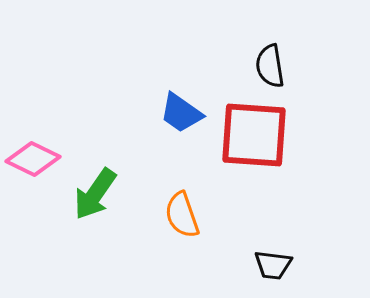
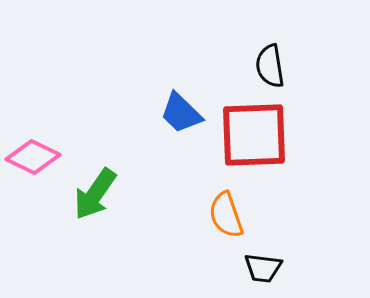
blue trapezoid: rotated 9 degrees clockwise
red square: rotated 6 degrees counterclockwise
pink diamond: moved 2 px up
orange semicircle: moved 44 px right
black trapezoid: moved 10 px left, 3 px down
